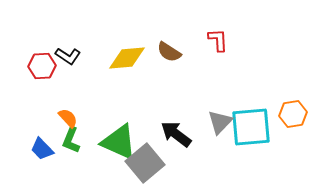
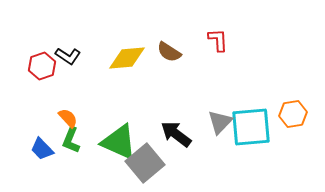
red hexagon: rotated 16 degrees counterclockwise
